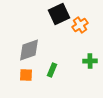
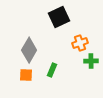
black square: moved 3 px down
orange cross: moved 18 px down; rotated 14 degrees clockwise
gray diamond: rotated 40 degrees counterclockwise
green cross: moved 1 px right
